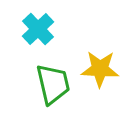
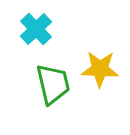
cyan cross: moved 2 px left
